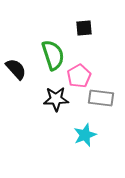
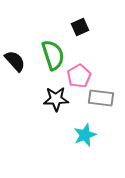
black square: moved 4 px left, 1 px up; rotated 18 degrees counterclockwise
black semicircle: moved 1 px left, 8 px up
